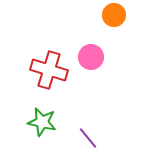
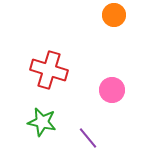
pink circle: moved 21 px right, 33 px down
